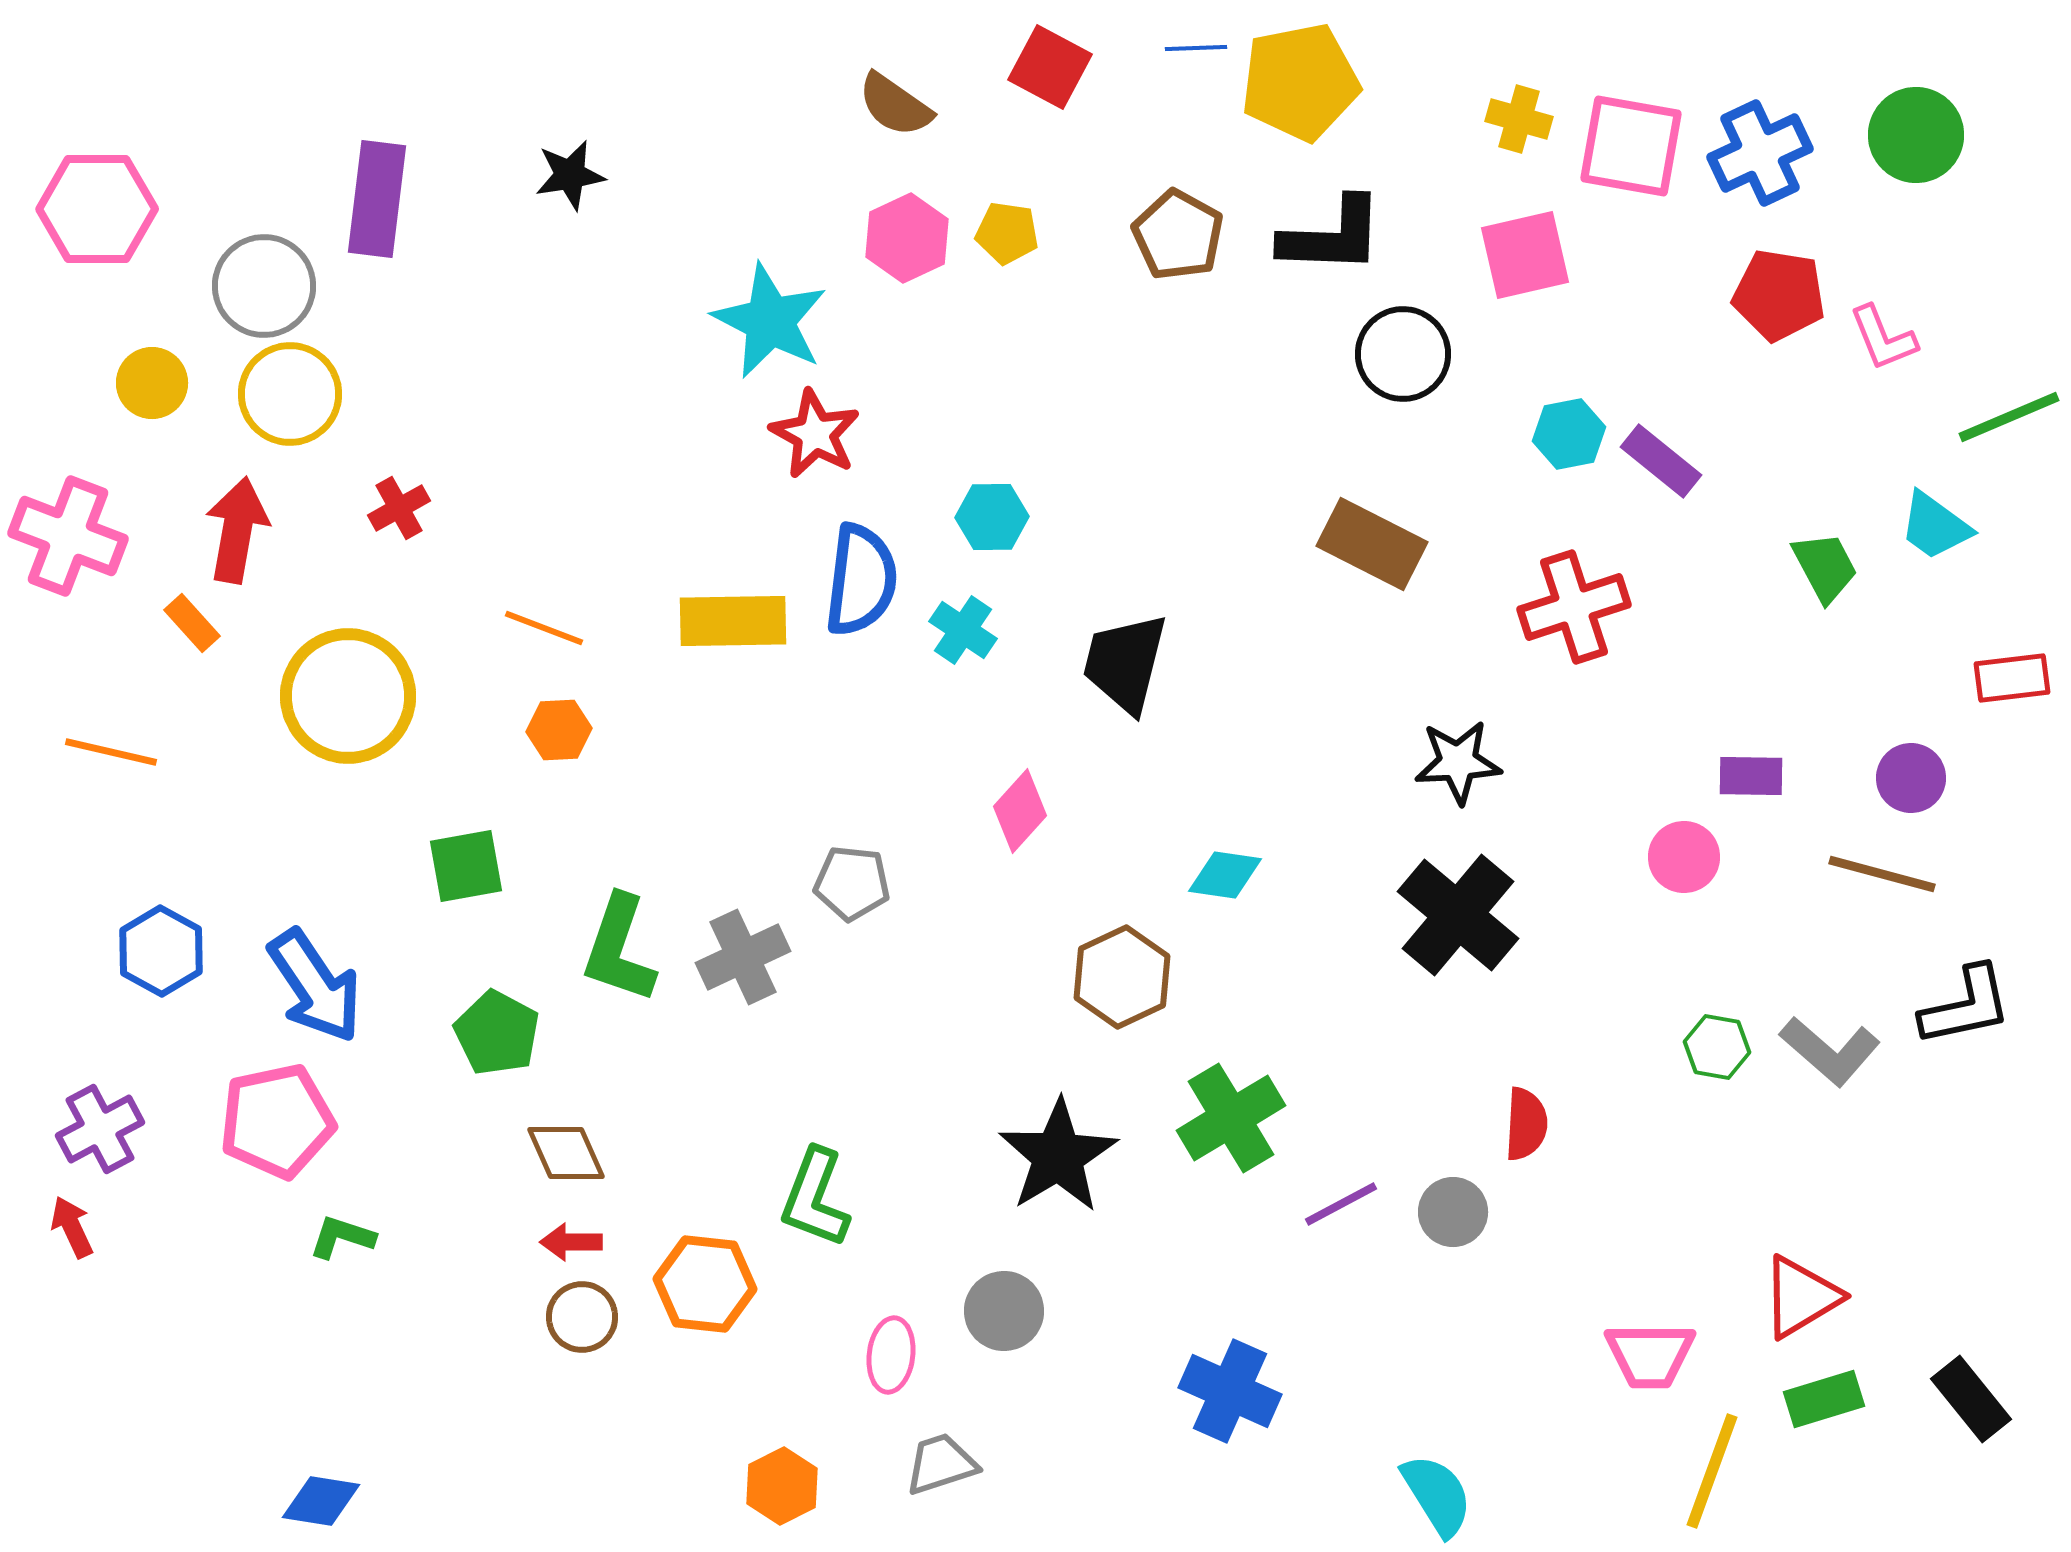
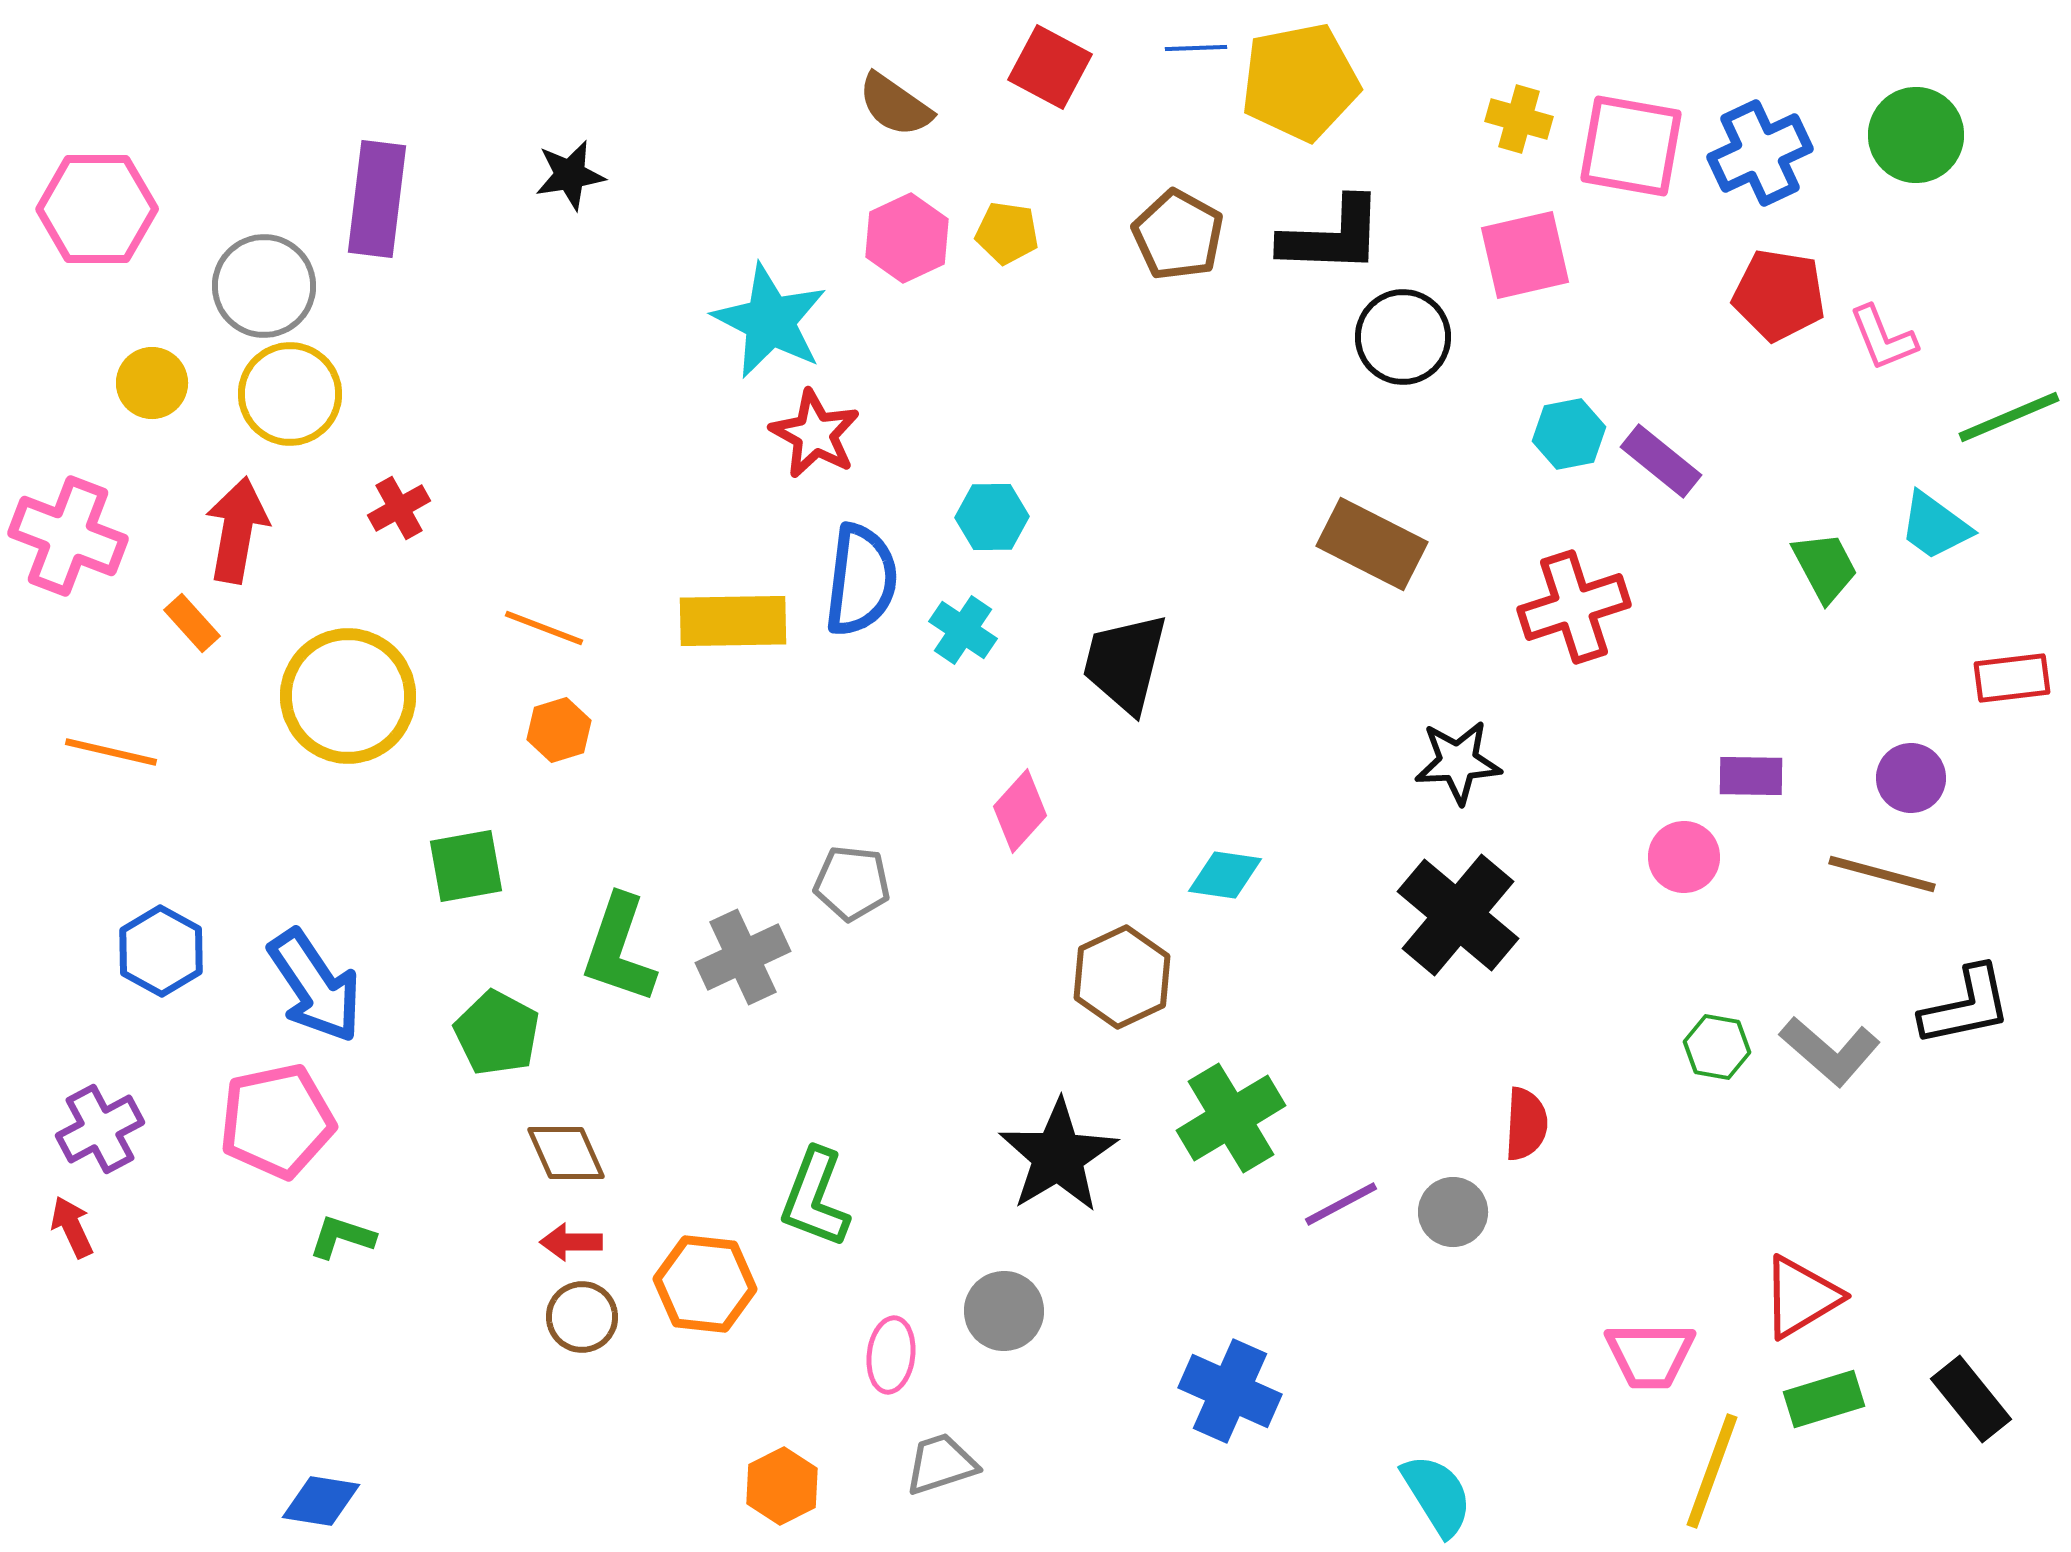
black circle at (1403, 354): moved 17 px up
orange hexagon at (559, 730): rotated 14 degrees counterclockwise
